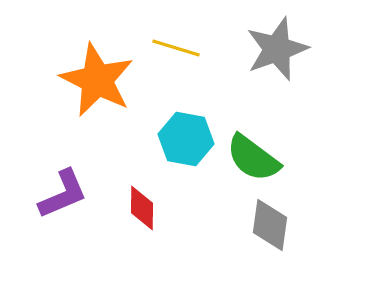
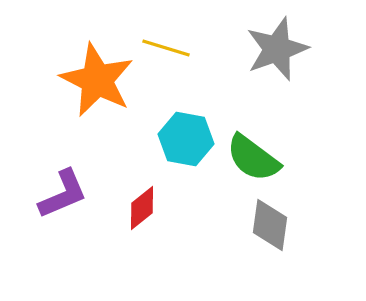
yellow line: moved 10 px left
red diamond: rotated 51 degrees clockwise
